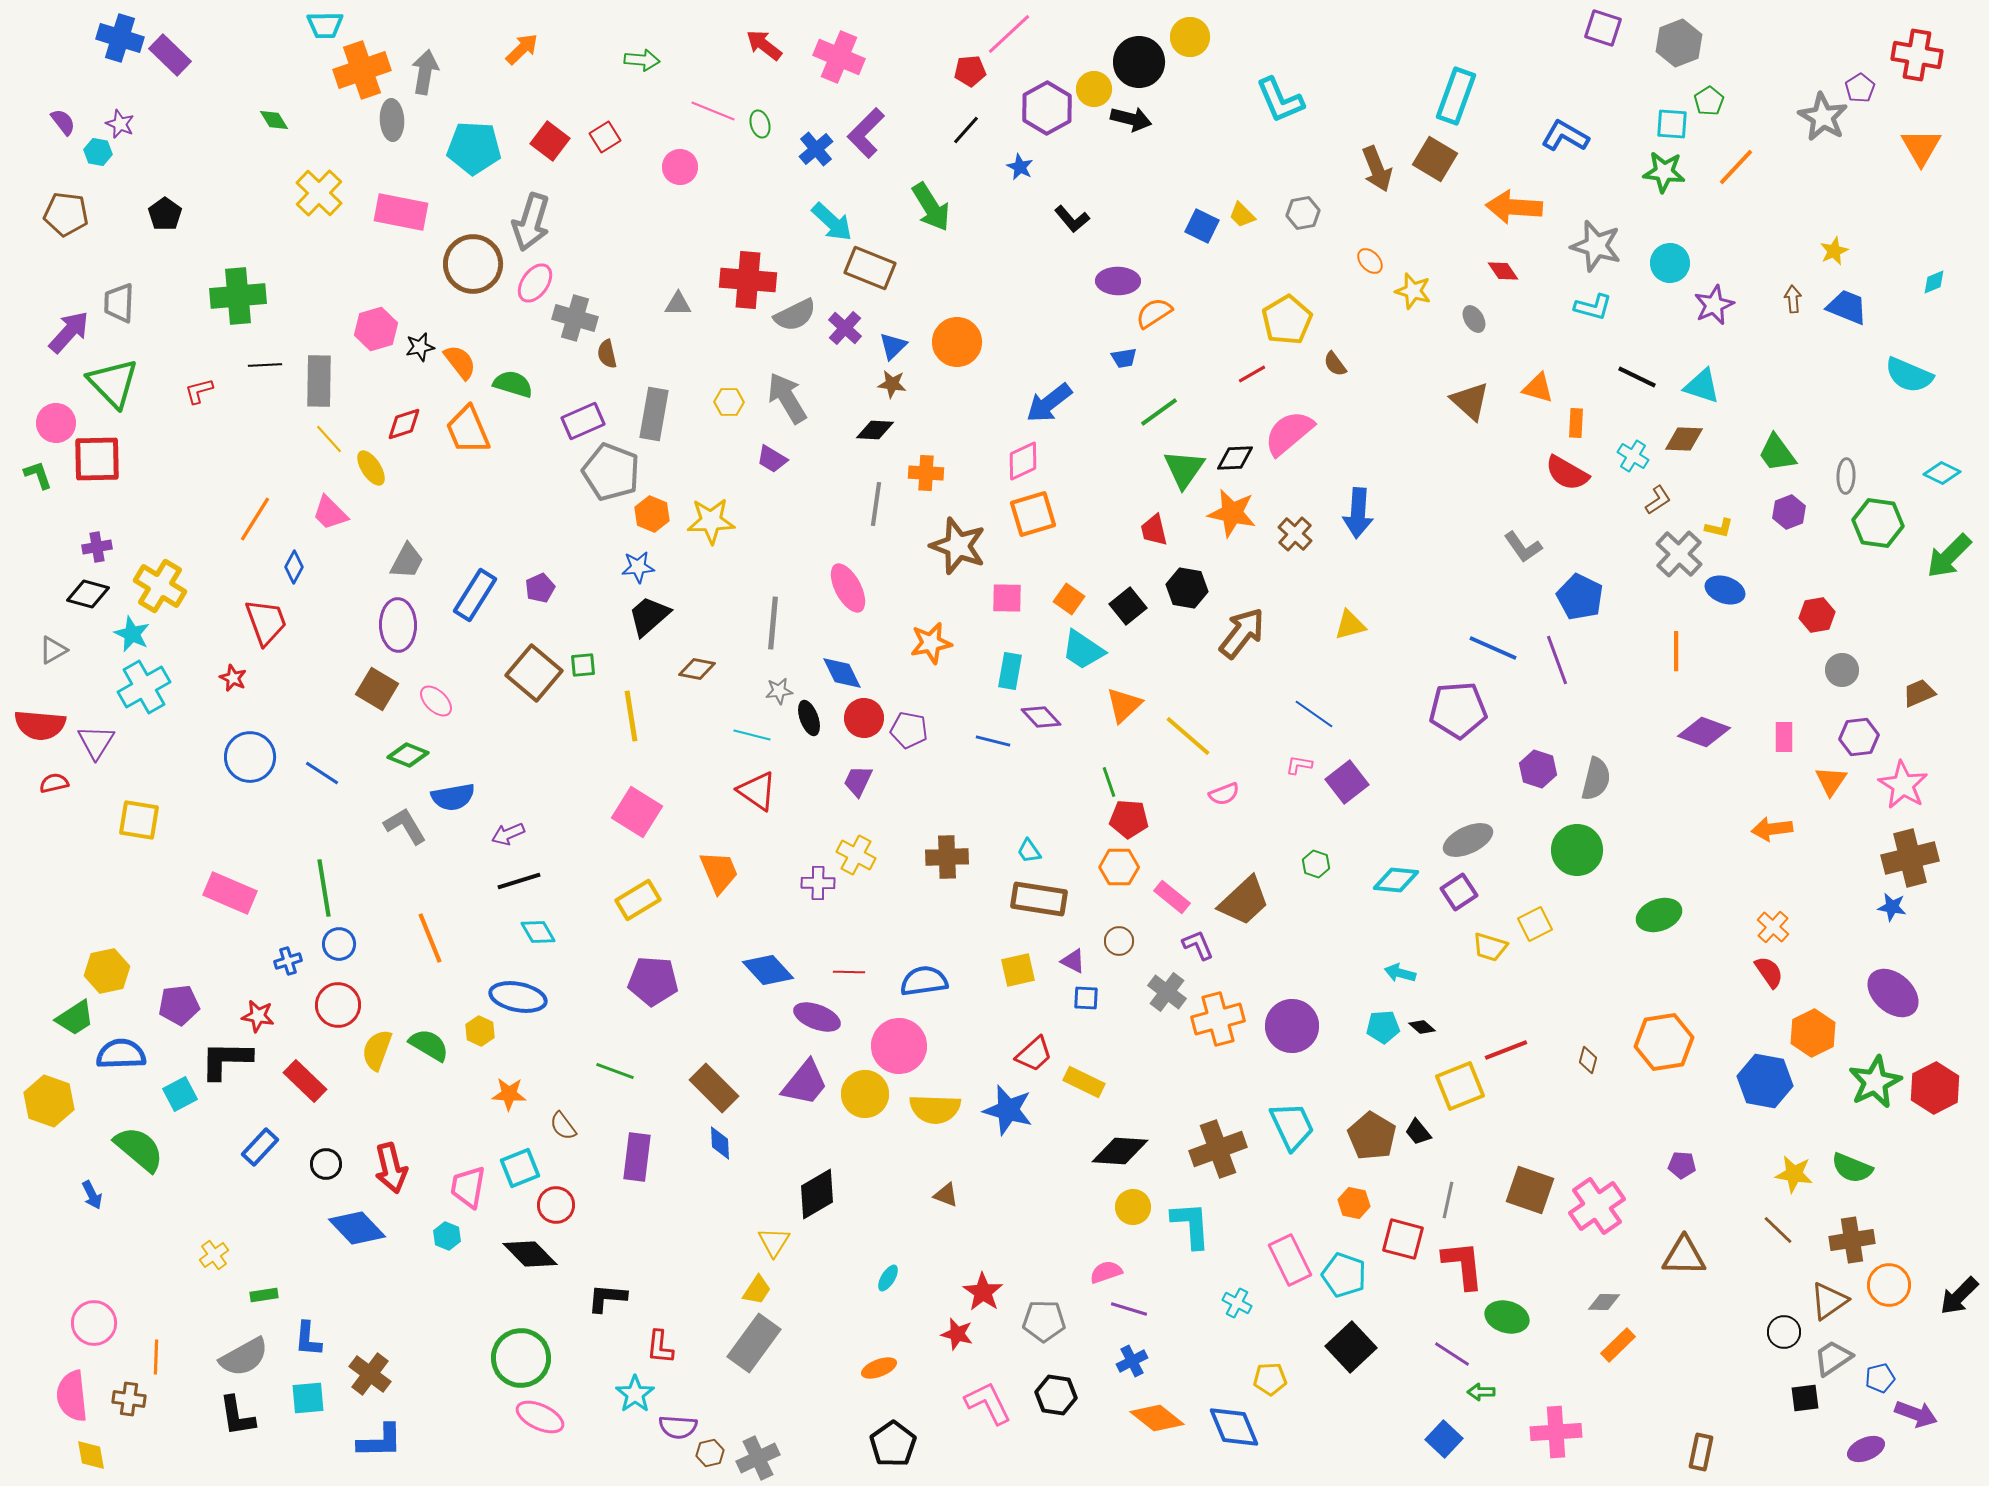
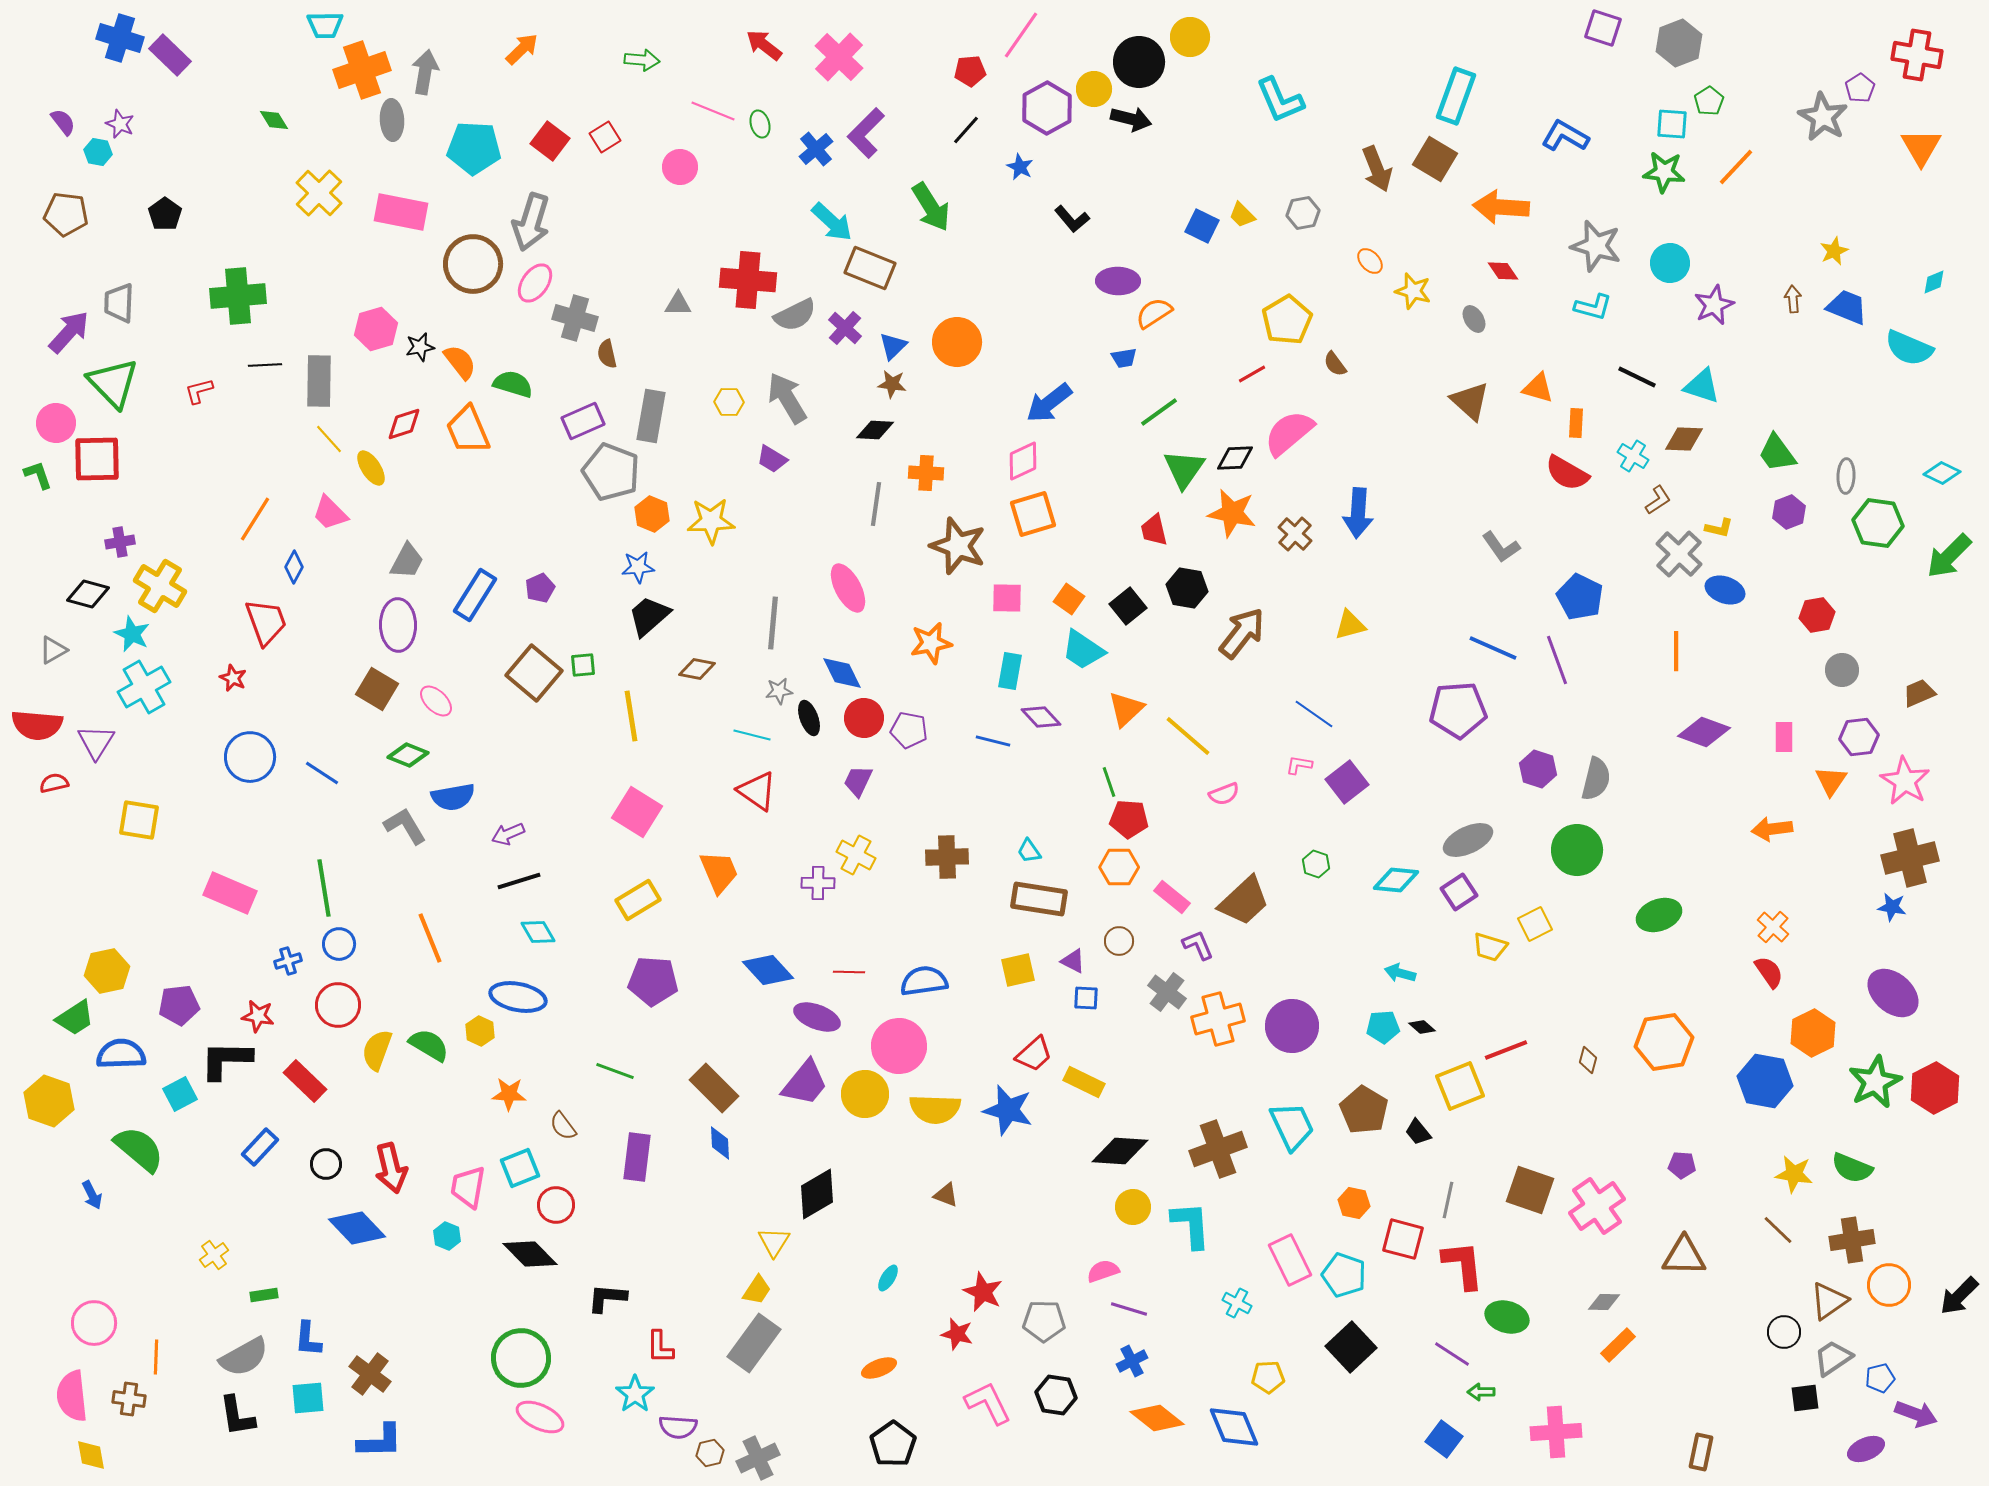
pink line at (1009, 34): moved 12 px right, 1 px down; rotated 12 degrees counterclockwise
pink cross at (839, 57): rotated 21 degrees clockwise
orange arrow at (1514, 207): moved 13 px left
cyan semicircle at (1909, 375): moved 27 px up
gray rectangle at (654, 414): moved 3 px left, 2 px down
purple cross at (97, 547): moved 23 px right, 5 px up
gray L-shape at (1523, 547): moved 22 px left
orange triangle at (1124, 705): moved 2 px right, 4 px down
red semicircle at (40, 725): moved 3 px left
pink star at (1903, 785): moved 2 px right, 4 px up
brown pentagon at (1372, 1136): moved 8 px left, 26 px up
pink semicircle at (1106, 1272): moved 3 px left, 1 px up
red star at (983, 1292): rotated 9 degrees counterclockwise
red L-shape at (660, 1347): rotated 6 degrees counterclockwise
yellow pentagon at (1270, 1379): moved 2 px left, 2 px up
blue square at (1444, 1439): rotated 6 degrees counterclockwise
